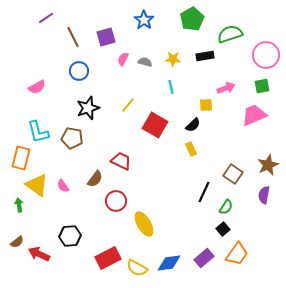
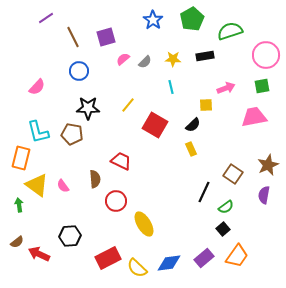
blue star at (144, 20): moved 9 px right
green semicircle at (230, 34): moved 3 px up
pink semicircle at (123, 59): rotated 24 degrees clockwise
gray semicircle at (145, 62): rotated 120 degrees clockwise
pink semicircle at (37, 87): rotated 18 degrees counterclockwise
black star at (88, 108): rotated 20 degrees clockwise
pink trapezoid at (254, 115): moved 2 px down; rotated 12 degrees clockwise
brown pentagon at (72, 138): moved 4 px up
brown semicircle at (95, 179): rotated 42 degrees counterclockwise
green semicircle at (226, 207): rotated 21 degrees clockwise
orange trapezoid at (237, 254): moved 2 px down
yellow semicircle at (137, 268): rotated 15 degrees clockwise
